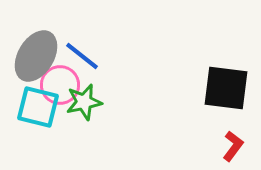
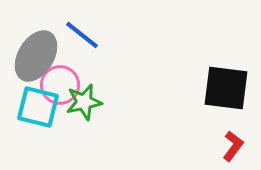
blue line: moved 21 px up
